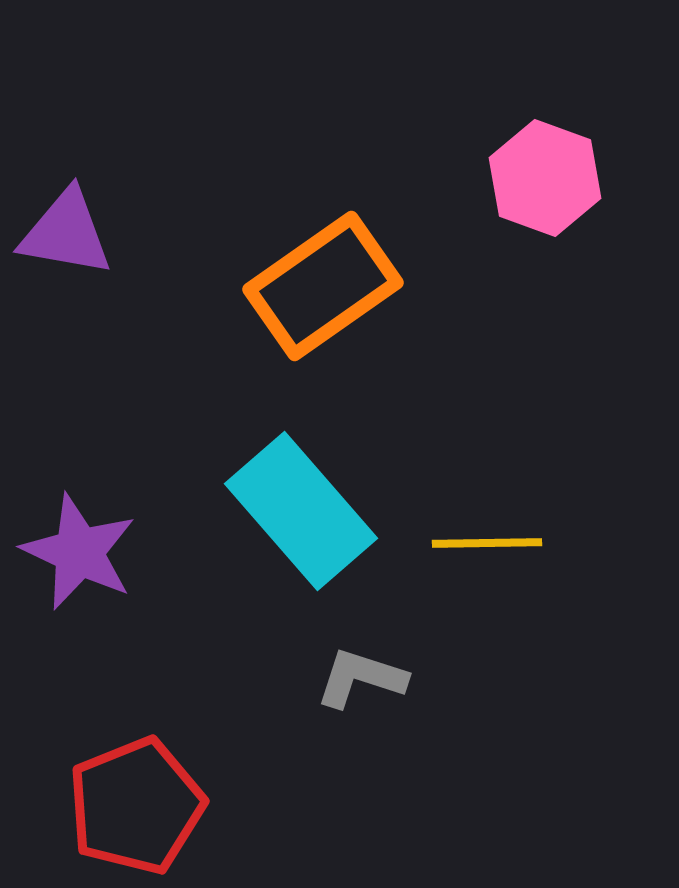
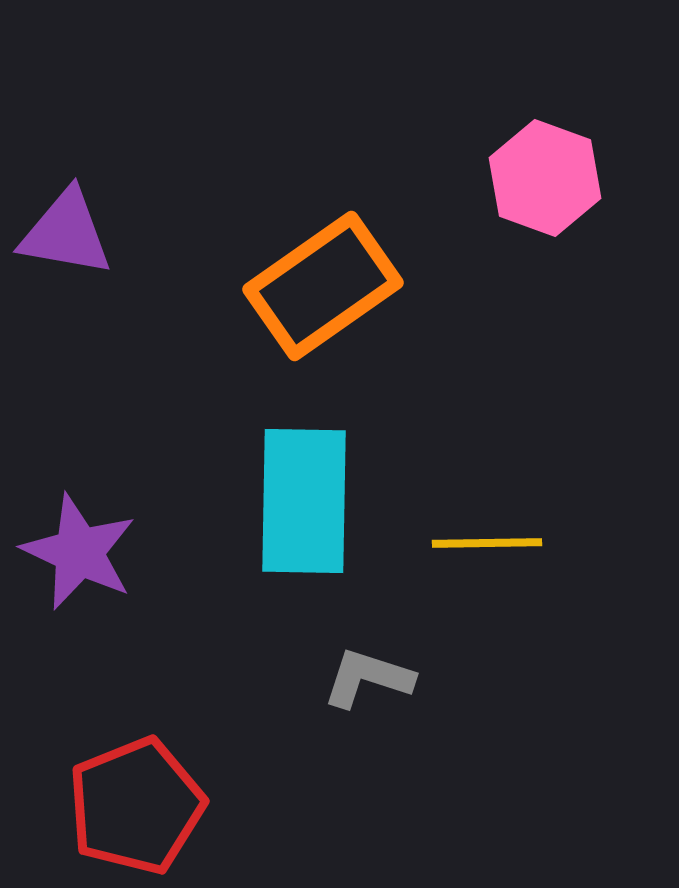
cyan rectangle: moved 3 px right, 10 px up; rotated 42 degrees clockwise
gray L-shape: moved 7 px right
